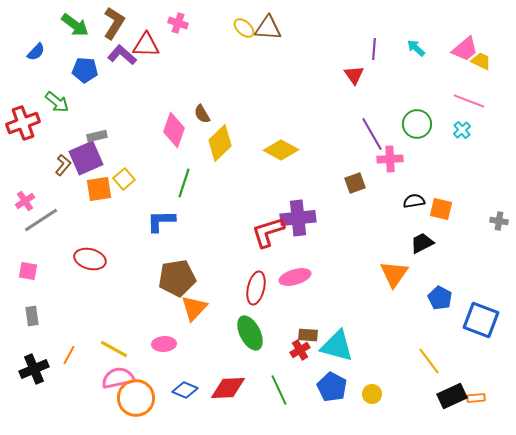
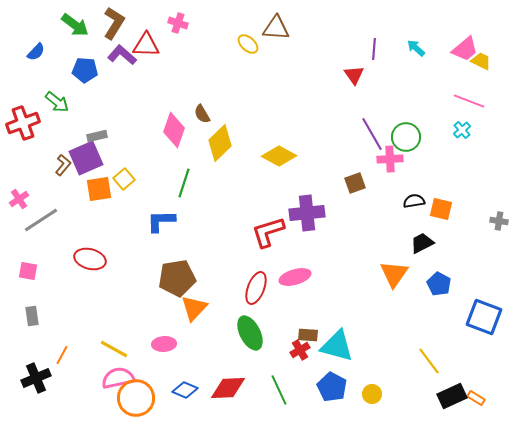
yellow ellipse at (244, 28): moved 4 px right, 16 px down
brown triangle at (268, 28): moved 8 px right
green circle at (417, 124): moved 11 px left, 13 px down
yellow diamond at (281, 150): moved 2 px left, 6 px down
pink cross at (25, 201): moved 6 px left, 2 px up
purple cross at (298, 218): moved 9 px right, 5 px up
red ellipse at (256, 288): rotated 8 degrees clockwise
blue pentagon at (440, 298): moved 1 px left, 14 px up
blue square at (481, 320): moved 3 px right, 3 px up
orange line at (69, 355): moved 7 px left
black cross at (34, 369): moved 2 px right, 9 px down
orange rectangle at (476, 398): rotated 36 degrees clockwise
